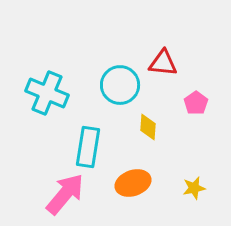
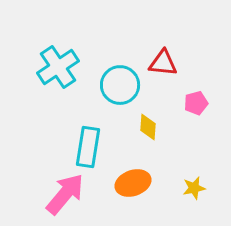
cyan cross: moved 11 px right, 26 px up; rotated 33 degrees clockwise
pink pentagon: rotated 20 degrees clockwise
